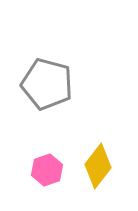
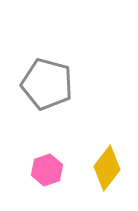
yellow diamond: moved 9 px right, 2 px down
